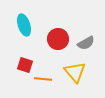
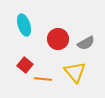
red square: rotated 21 degrees clockwise
